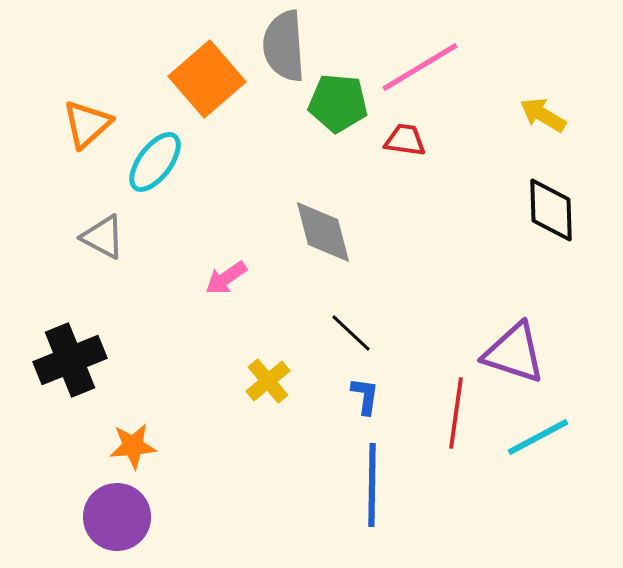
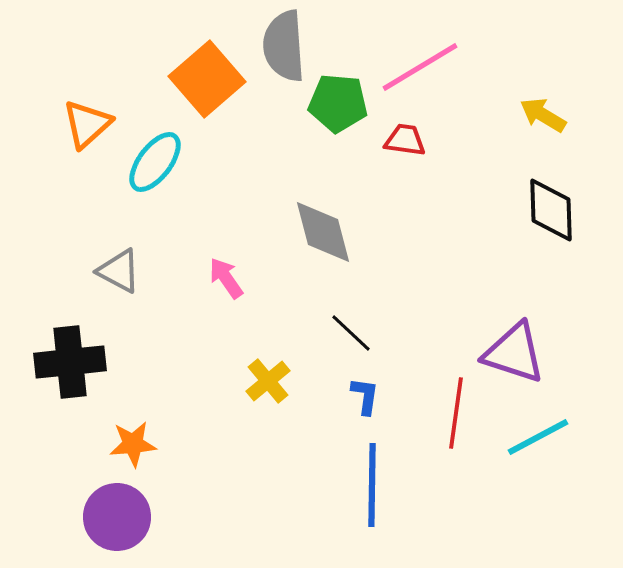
gray triangle: moved 16 px right, 34 px down
pink arrow: rotated 90 degrees clockwise
black cross: moved 2 px down; rotated 16 degrees clockwise
orange star: moved 2 px up
